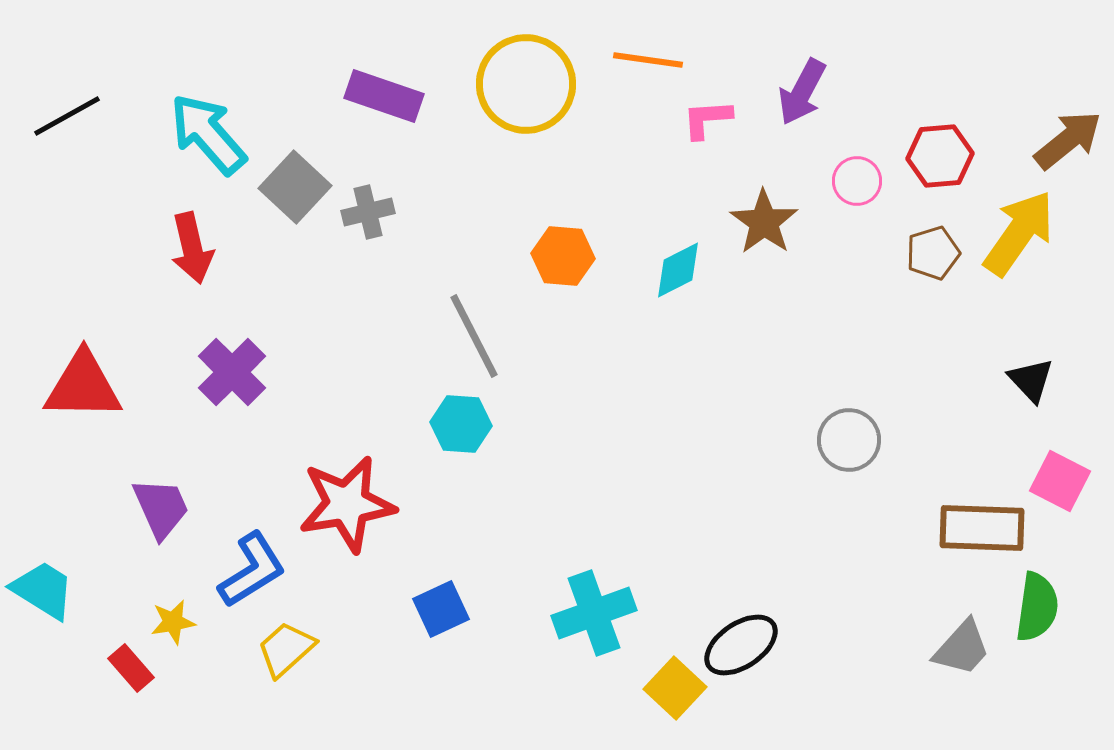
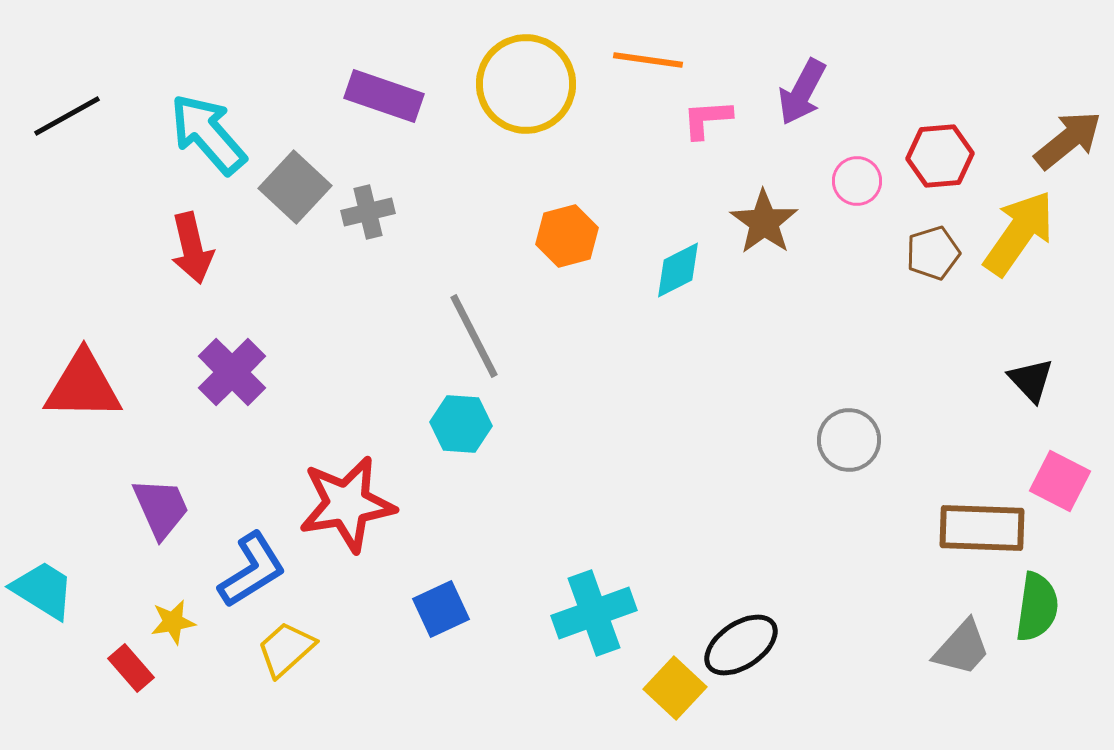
orange hexagon: moved 4 px right, 20 px up; rotated 20 degrees counterclockwise
